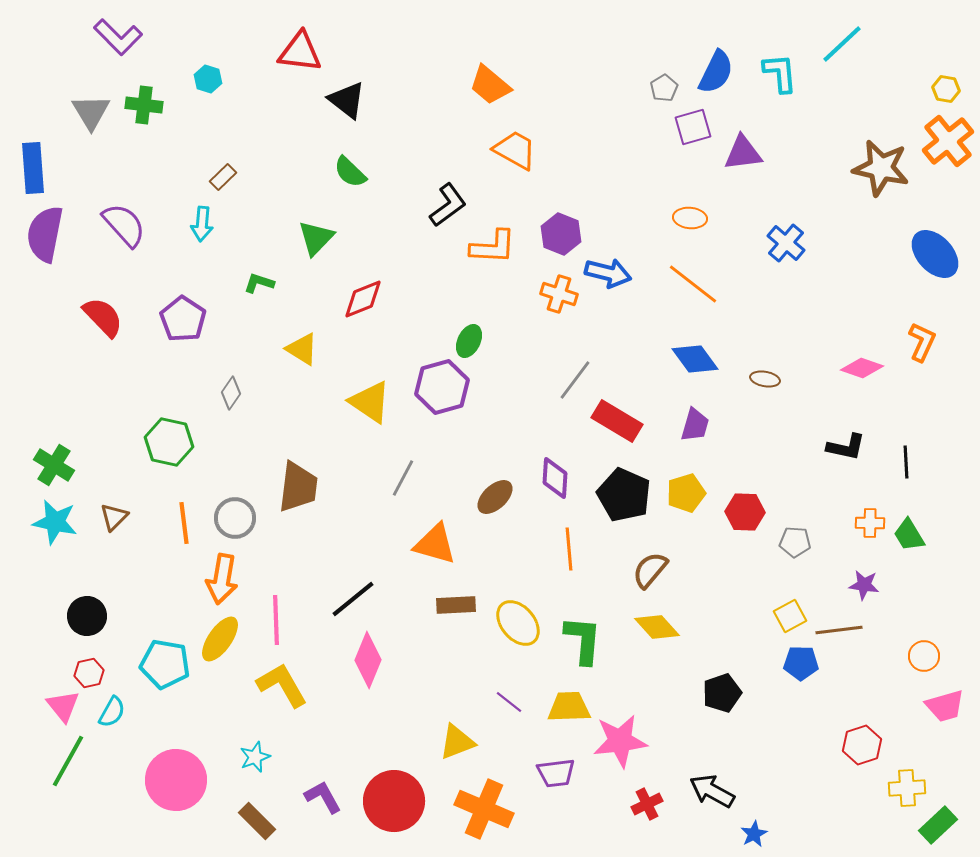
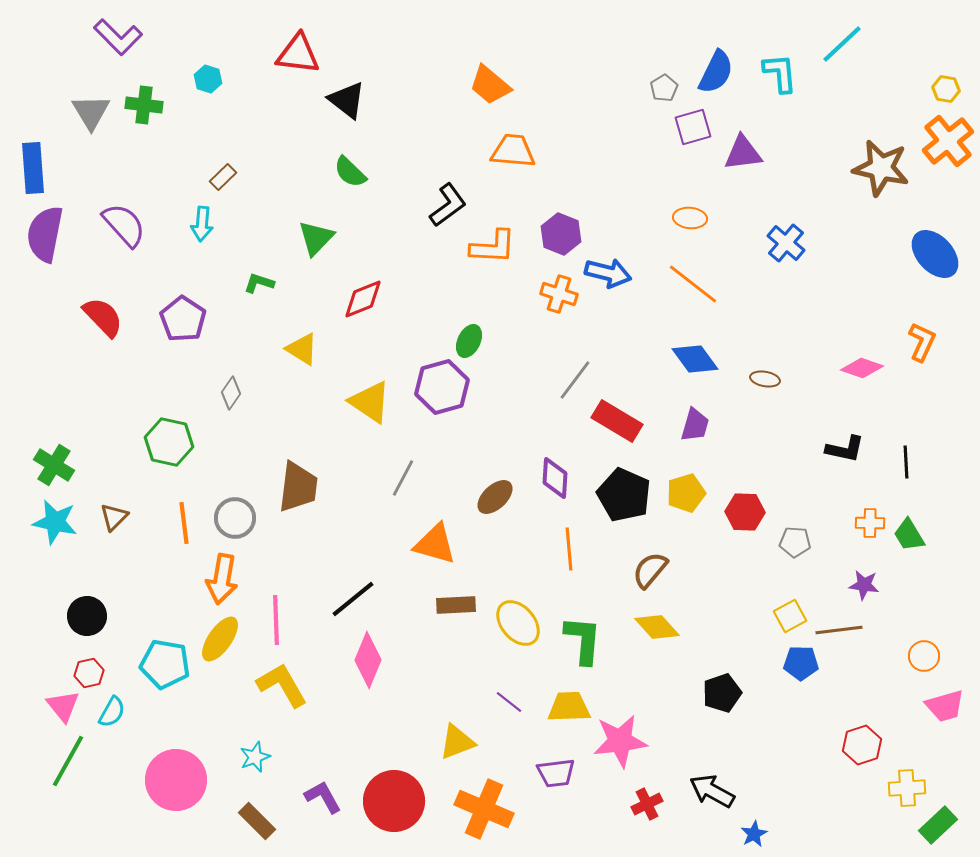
red triangle at (300, 52): moved 2 px left, 2 px down
orange trapezoid at (515, 150): moved 2 px left, 1 px down; rotated 24 degrees counterclockwise
black L-shape at (846, 447): moved 1 px left, 2 px down
